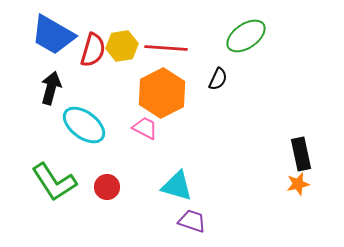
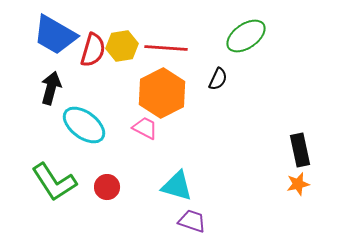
blue trapezoid: moved 2 px right
black rectangle: moved 1 px left, 4 px up
